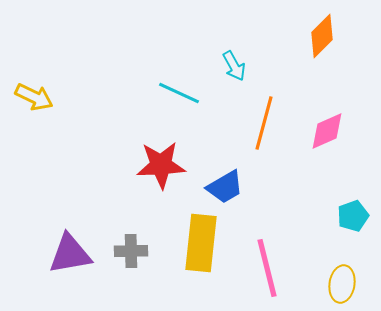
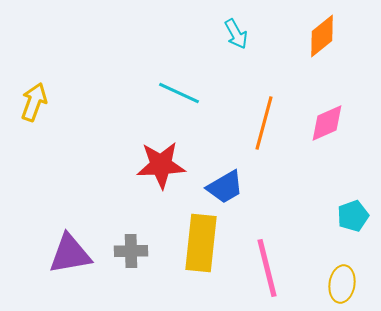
orange diamond: rotated 6 degrees clockwise
cyan arrow: moved 2 px right, 32 px up
yellow arrow: moved 5 px down; rotated 96 degrees counterclockwise
pink diamond: moved 8 px up
